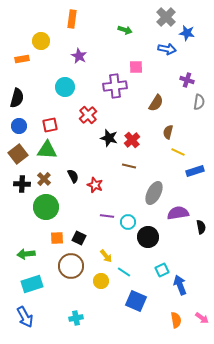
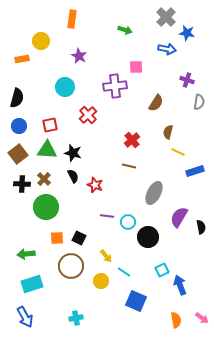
black star at (109, 138): moved 36 px left, 15 px down
purple semicircle at (178, 213): moved 1 px right, 4 px down; rotated 50 degrees counterclockwise
